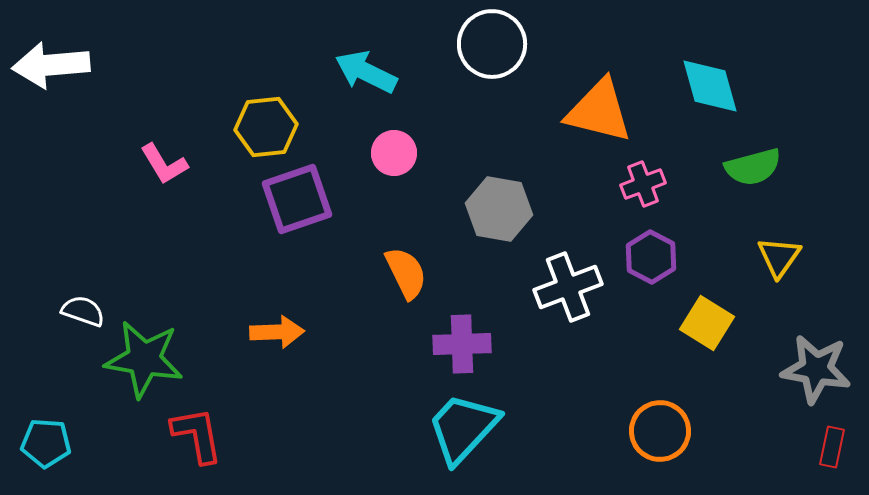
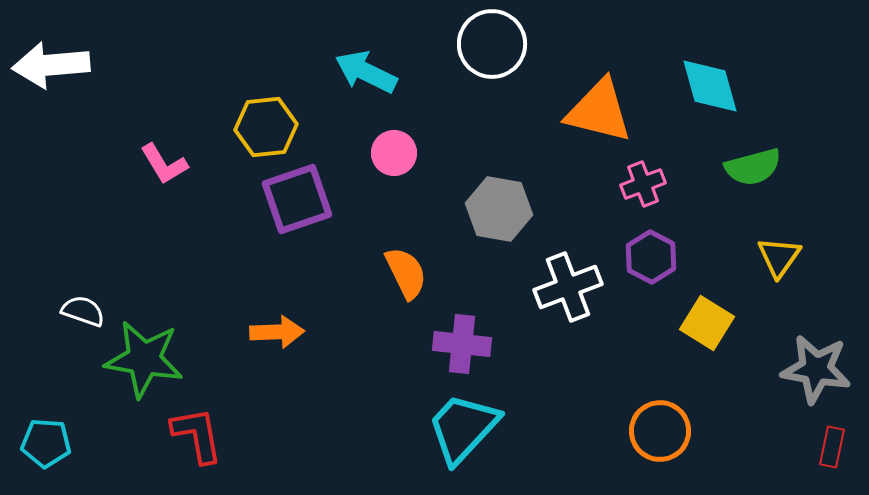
purple cross: rotated 8 degrees clockwise
